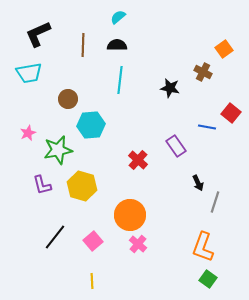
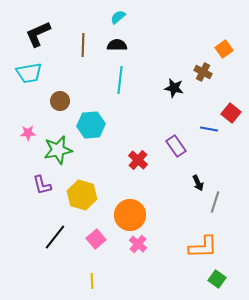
black star: moved 4 px right
brown circle: moved 8 px left, 2 px down
blue line: moved 2 px right, 2 px down
pink star: rotated 21 degrees clockwise
yellow hexagon: moved 9 px down
pink square: moved 3 px right, 2 px up
orange L-shape: rotated 112 degrees counterclockwise
green square: moved 9 px right
